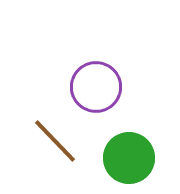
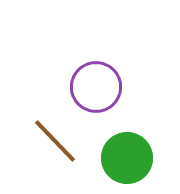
green circle: moved 2 px left
